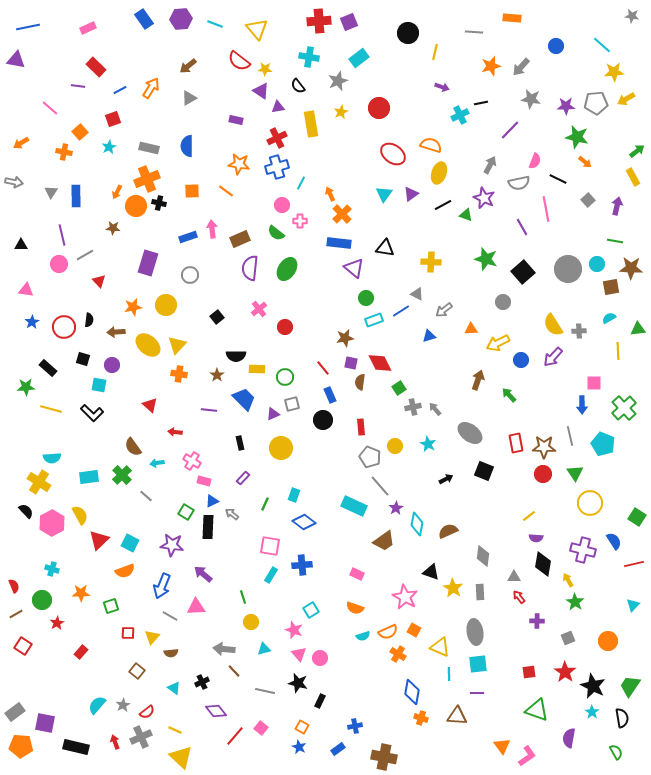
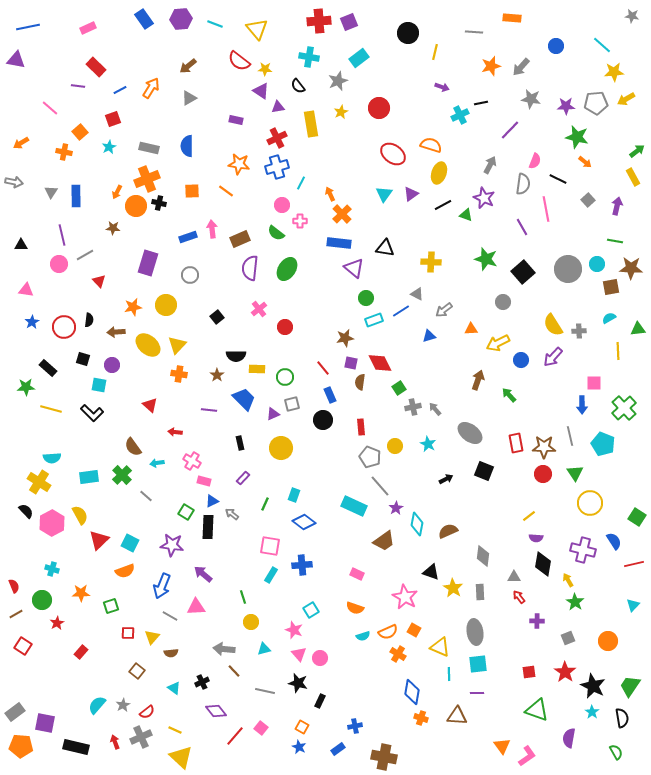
gray semicircle at (519, 183): moved 4 px right, 1 px down; rotated 70 degrees counterclockwise
